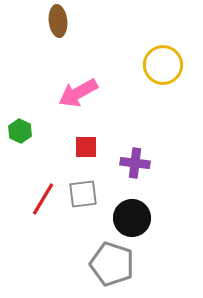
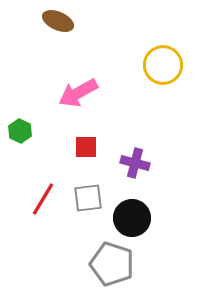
brown ellipse: rotated 60 degrees counterclockwise
purple cross: rotated 8 degrees clockwise
gray square: moved 5 px right, 4 px down
